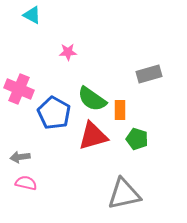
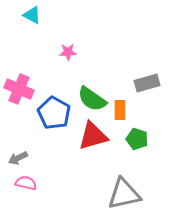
gray rectangle: moved 2 px left, 9 px down
gray arrow: moved 2 px left, 1 px down; rotated 18 degrees counterclockwise
